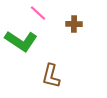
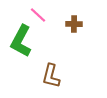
pink line: moved 2 px down
green L-shape: rotated 84 degrees clockwise
